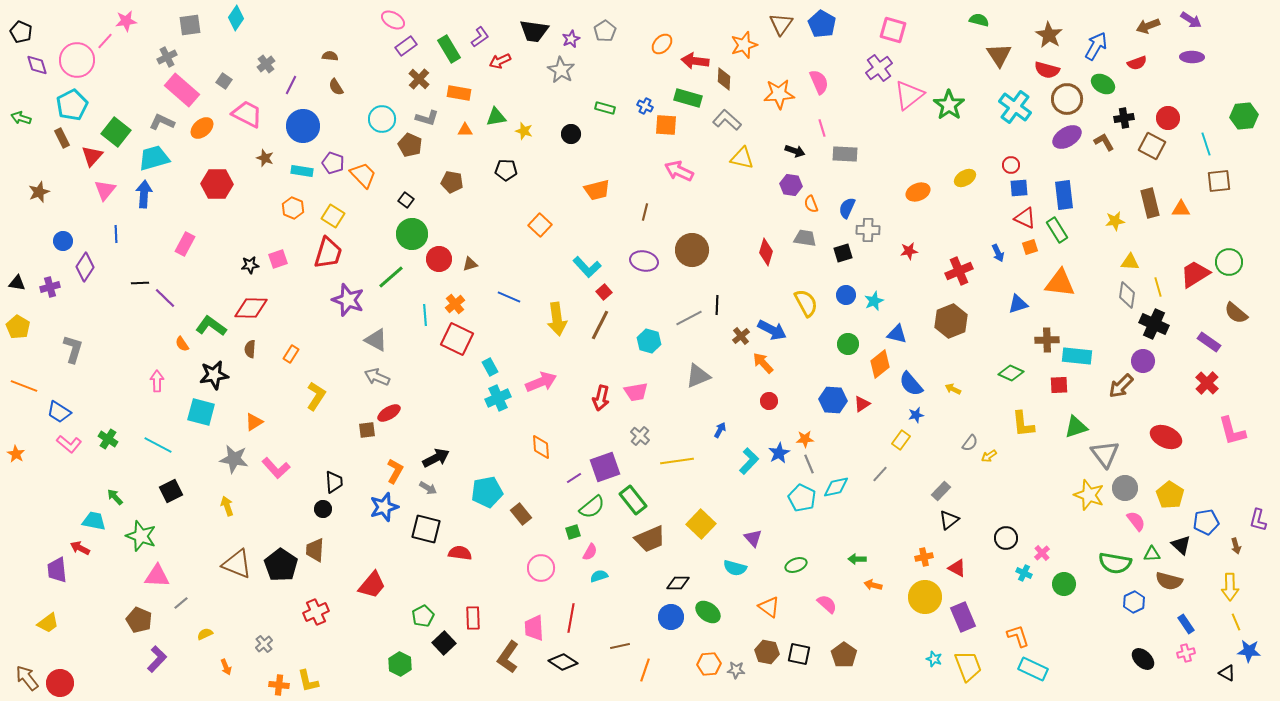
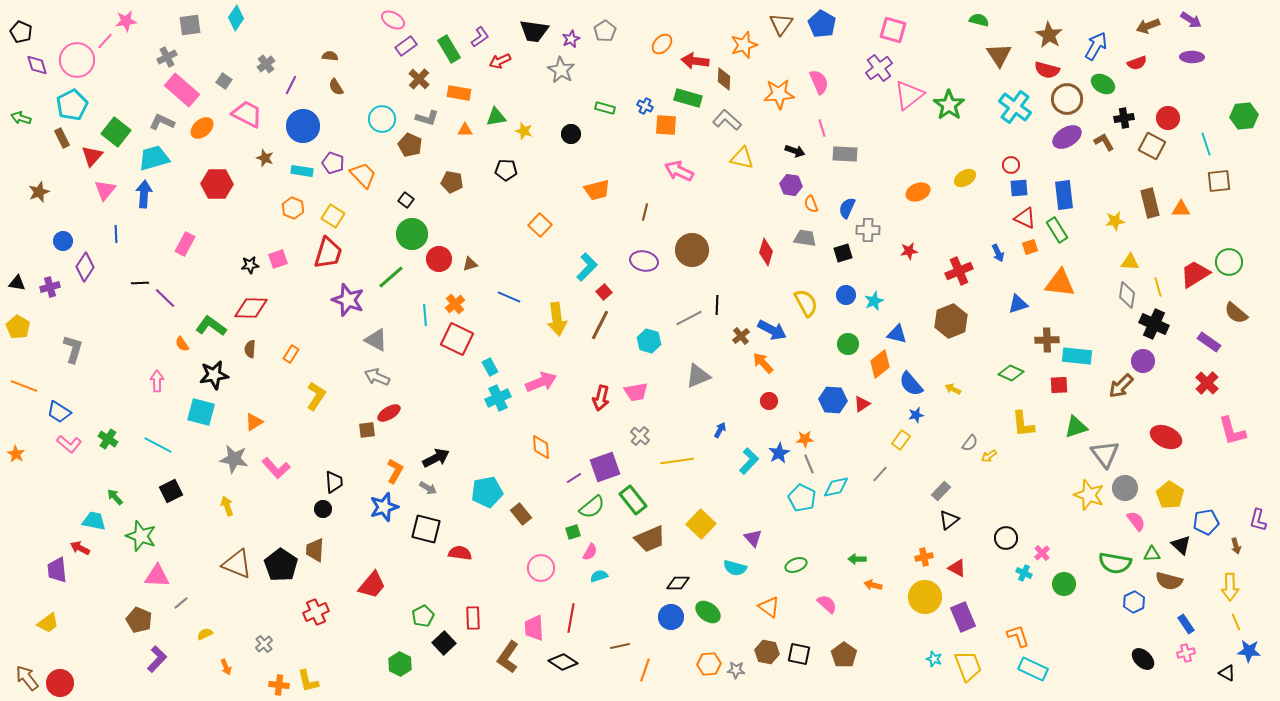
cyan L-shape at (587, 267): rotated 92 degrees counterclockwise
